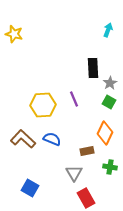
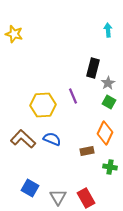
cyan arrow: rotated 24 degrees counterclockwise
black rectangle: rotated 18 degrees clockwise
gray star: moved 2 px left
purple line: moved 1 px left, 3 px up
gray triangle: moved 16 px left, 24 px down
